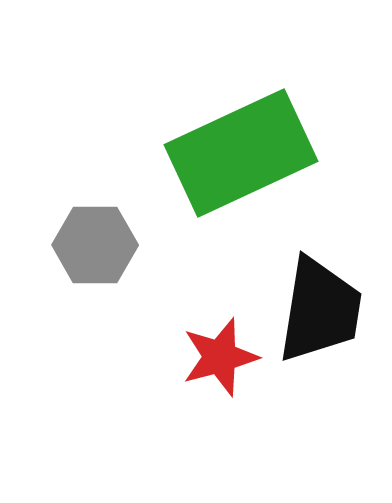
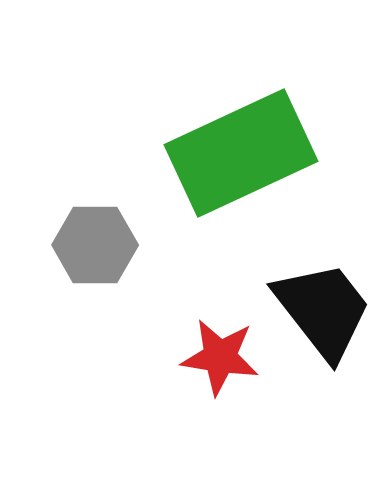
black trapezoid: moved 3 px right; rotated 47 degrees counterclockwise
red star: rotated 24 degrees clockwise
